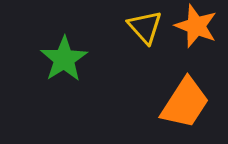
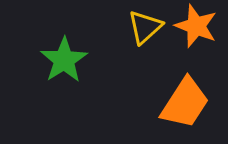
yellow triangle: rotated 30 degrees clockwise
green star: moved 1 px down
